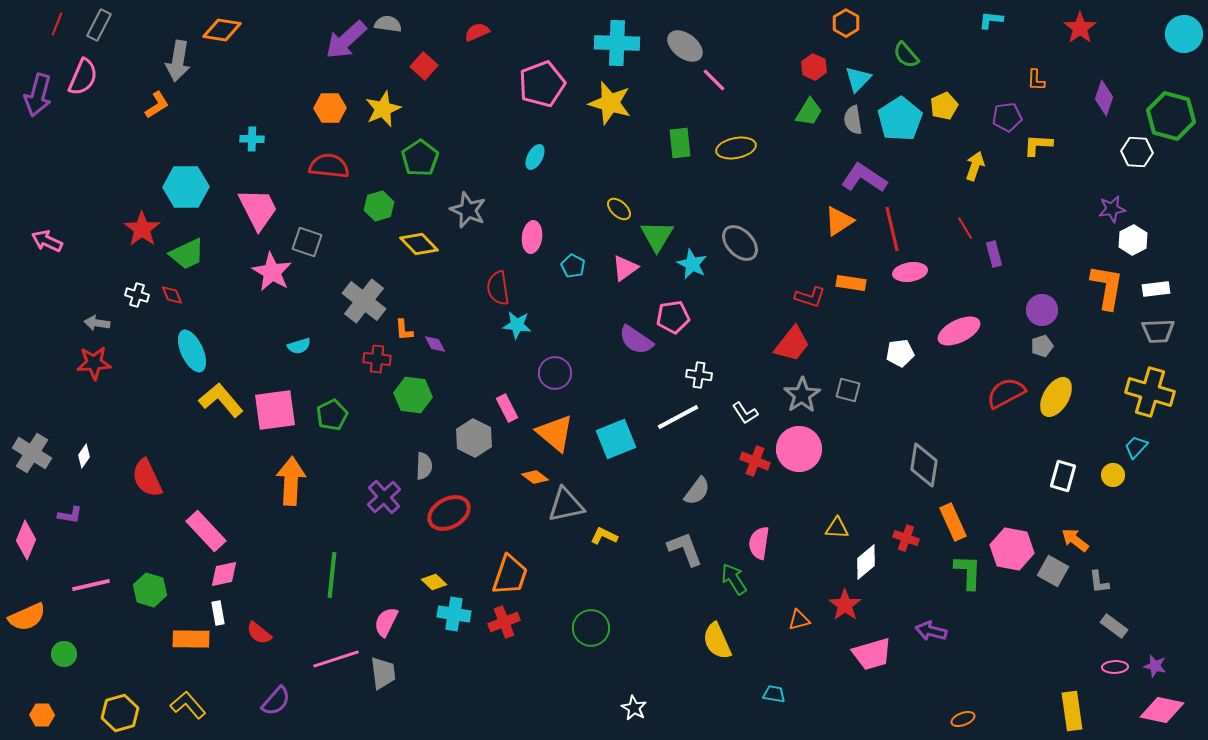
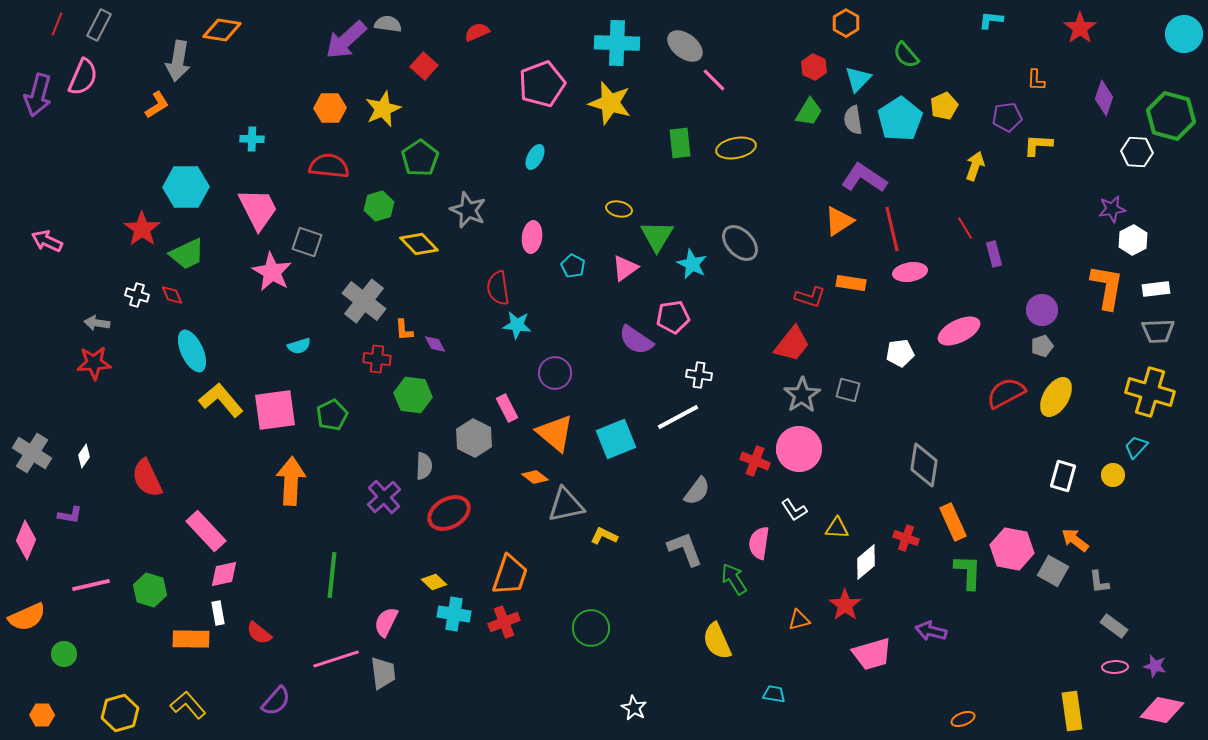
yellow ellipse at (619, 209): rotated 30 degrees counterclockwise
white L-shape at (745, 413): moved 49 px right, 97 px down
